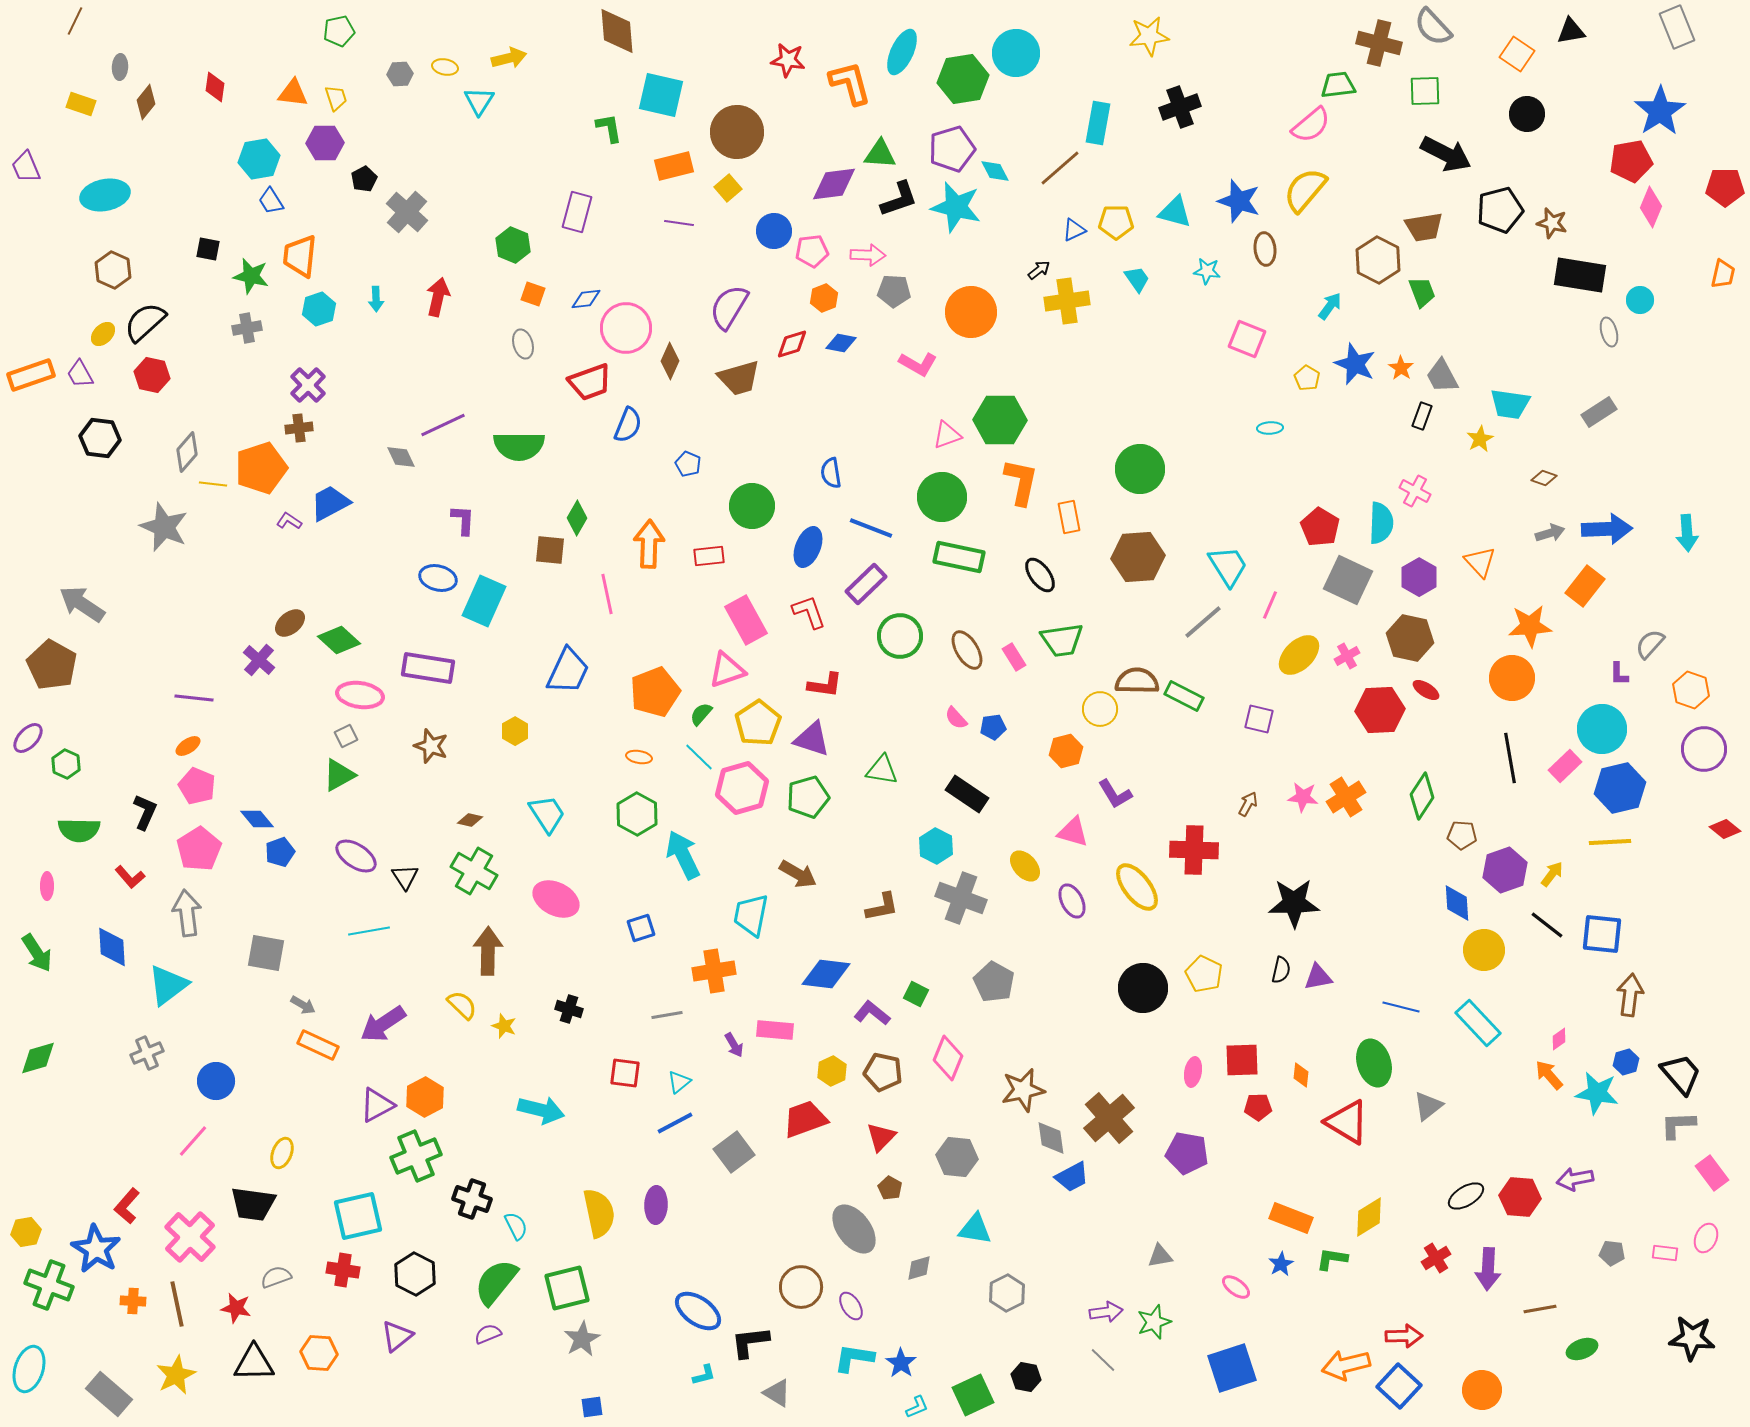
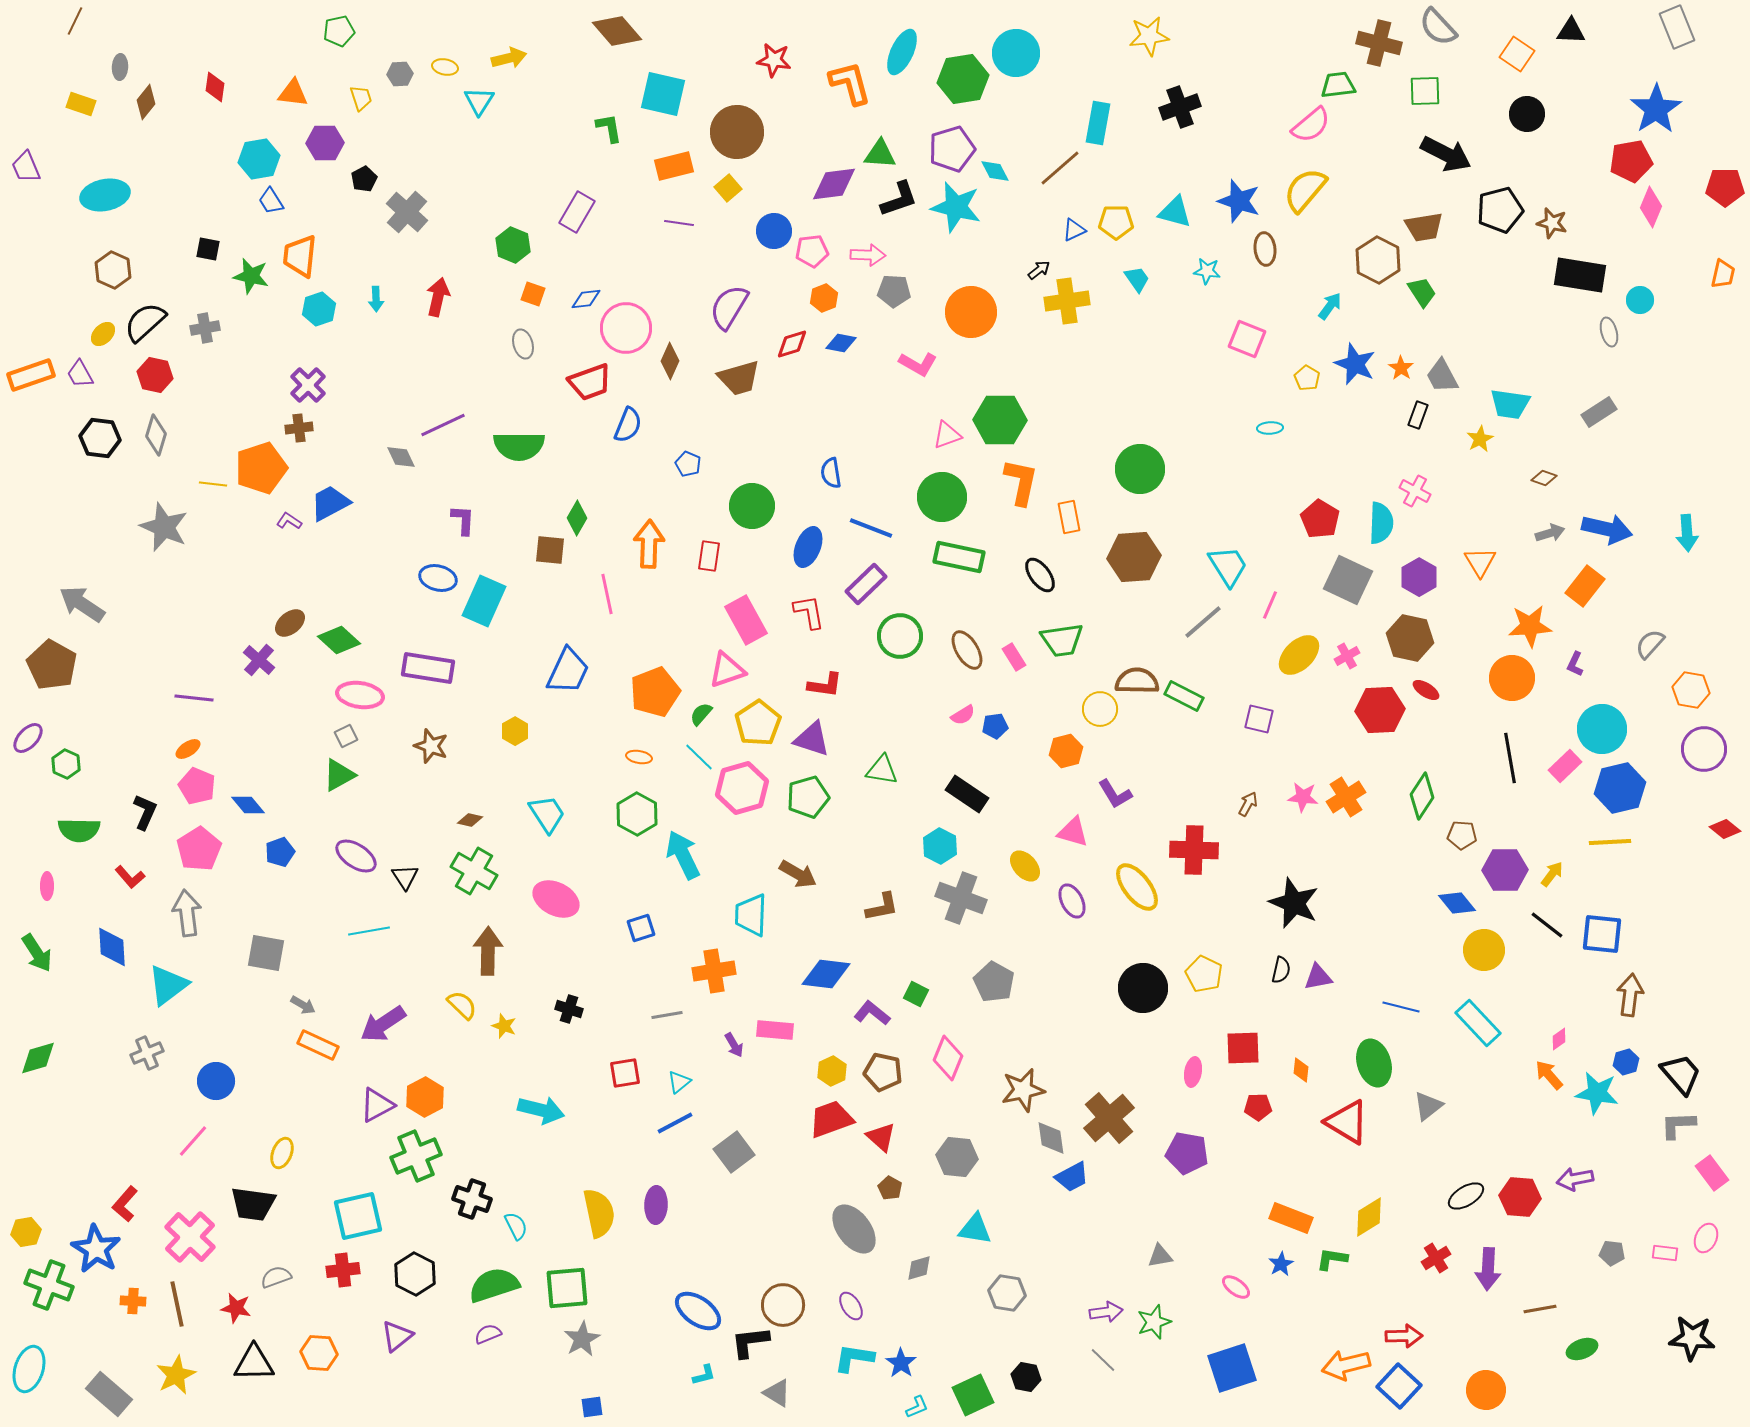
gray semicircle at (1433, 27): moved 5 px right
brown diamond at (617, 31): rotated 36 degrees counterclockwise
black triangle at (1571, 31): rotated 12 degrees clockwise
red star at (788, 60): moved 14 px left
cyan square at (661, 95): moved 2 px right, 1 px up
yellow trapezoid at (336, 98): moved 25 px right
blue star at (1660, 111): moved 4 px left, 2 px up
purple rectangle at (577, 212): rotated 15 degrees clockwise
green trapezoid at (1422, 292): rotated 12 degrees counterclockwise
gray cross at (247, 328): moved 42 px left
red hexagon at (152, 375): moved 3 px right
black rectangle at (1422, 416): moved 4 px left, 1 px up
gray diamond at (187, 452): moved 31 px left, 17 px up; rotated 24 degrees counterclockwise
red pentagon at (1320, 527): moved 8 px up
blue arrow at (1607, 529): rotated 15 degrees clockwise
red rectangle at (709, 556): rotated 76 degrees counterclockwise
brown hexagon at (1138, 557): moved 4 px left
orange triangle at (1480, 562): rotated 12 degrees clockwise
red L-shape at (809, 612): rotated 9 degrees clockwise
purple L-shape at (1619, 674): moved 44 px left, 10 px up; rotated 25 degrees clockwise
orange hexagon at (1691, 690): rotated 9 degrees counterclockwise
pink semicircle at (956, 718): moved 7 px right, 3 px up; rotated 80 degrees counterclockwise
blue pentagon at (993, 727): moved 2 px right, 1 px up
orange ellipse at (188, 746): moved 3 px down
blue diamond at (257, 819): moved 9 px left, 14 px up
cyan hexagon at (936, 846): moved 4 px right
purple hexagon at (1505, 870): rotated 18 degrees clockwise
black star at (1294, 903): rotated 24 degrees clockwise
blue diamond at (1457, 903): rotated 36 degrees counterclockwise
cyan trapezoid at (751, 915): rotated 9 degrees counterclockwise
red square at (1242, 1060): moved 1 px right, 12 px up
red square at (625, 1073): rotated 16 degrees counterclockwise
orange diamond at (1301, 1075): moved 5 px up
red trapezoid at (805, 1119): moved 26 px right
red triangle at (881, 1137): rotated 32 degrees counterclockwise
red L-shape at (127, 1206): moved 2 px left, 2 px up
red cross at (343, 1270): rotated 16 degrees counterclockwise
green semicircle at (496, 1282): moved 2 px left, 3 px down; rotated 33 degrees clockwise
brown circle at (801, 1287): moved 18 px left, 18 px down
green square at (567, 1288): rotated 9 degrees clockwise
gray hexagon at (1007, 1293): rotated 24 degrees counterclockwise
orange circle at (1482, 1390): moved 4 px right
